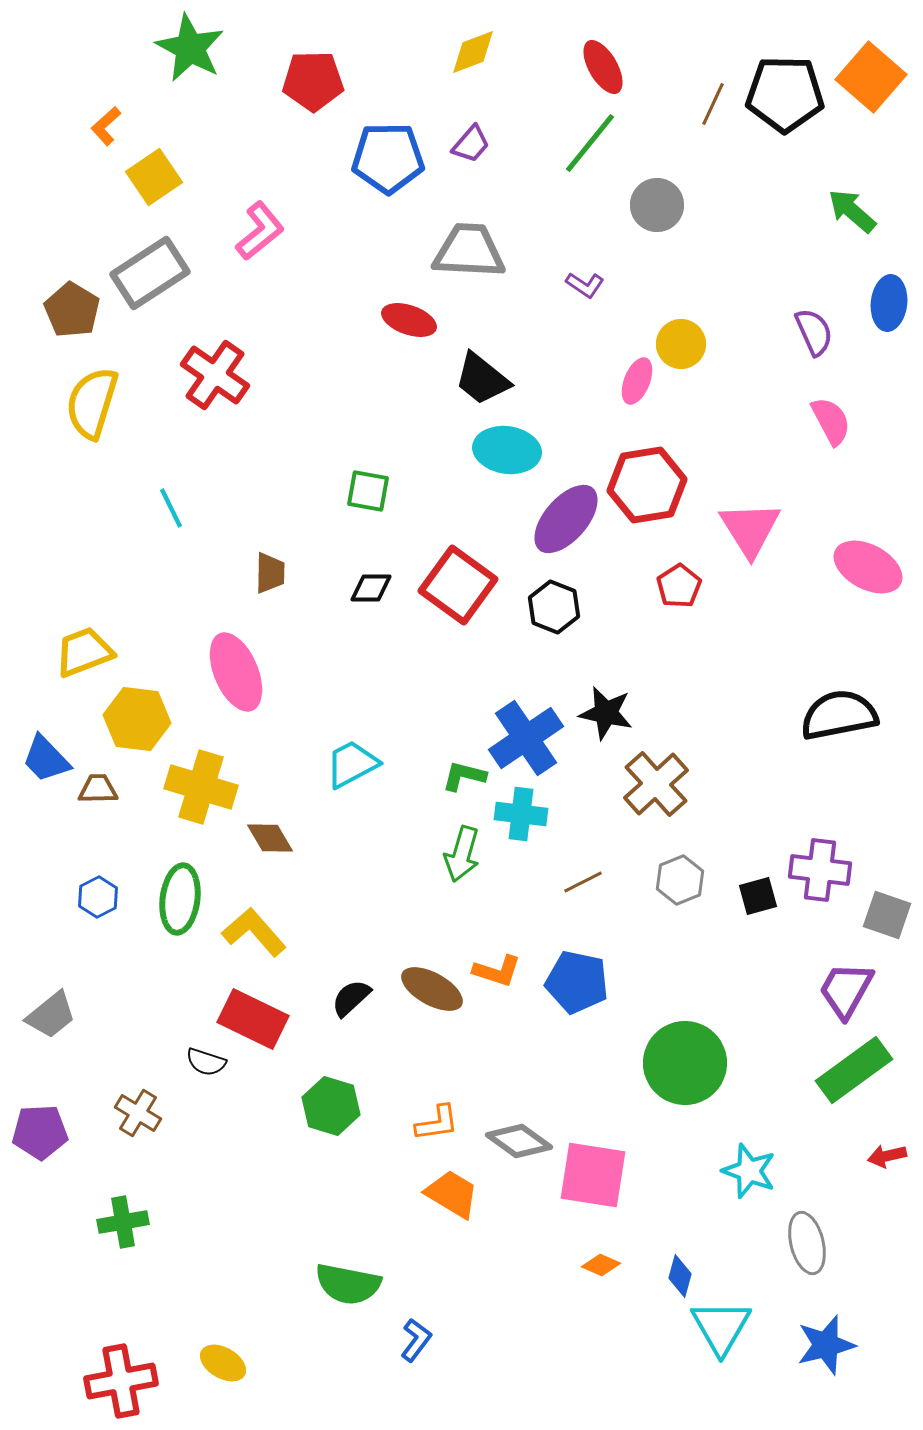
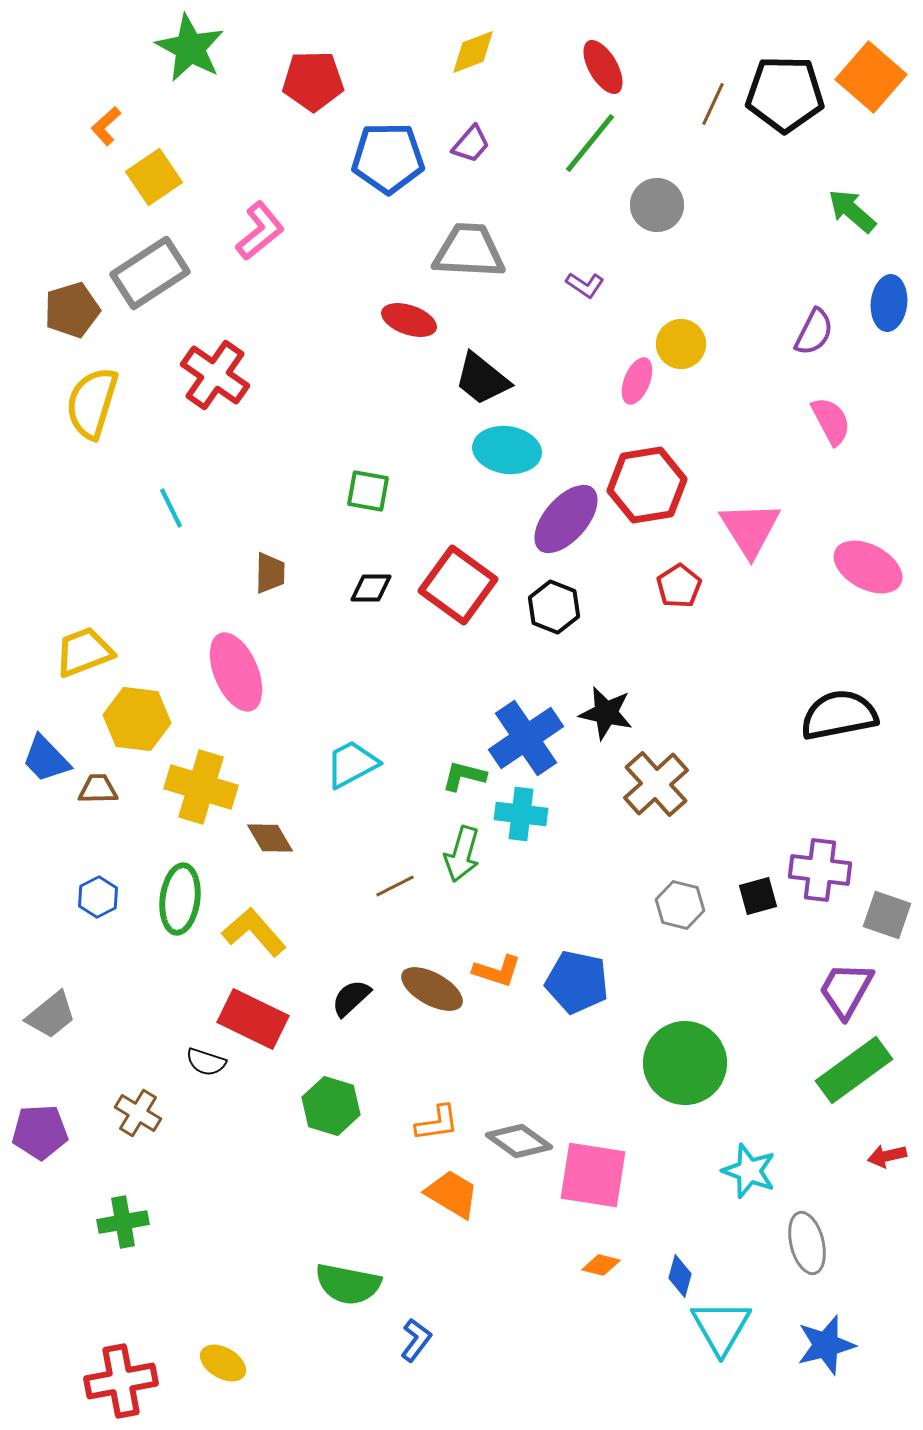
brown pentagon at (72, 310): rotated 24 degrees clockwise
purple semicircle at (814, 332): rotated 51 degrees clockwise
gray hexagon at (680, 880): moved 25 px down; rotated 24 degrees counterclockwise
brown line at (583, 882): moved 188 px left, 4 px down
orange diamond at (601, 1265): rotated 9 degrees counterclockwise
